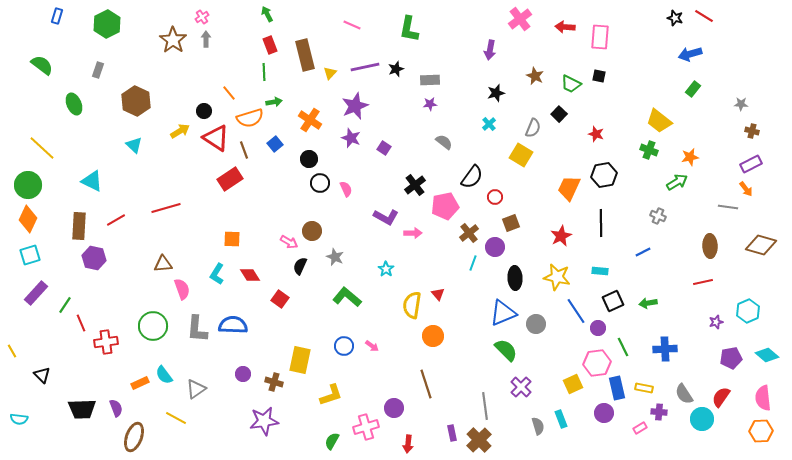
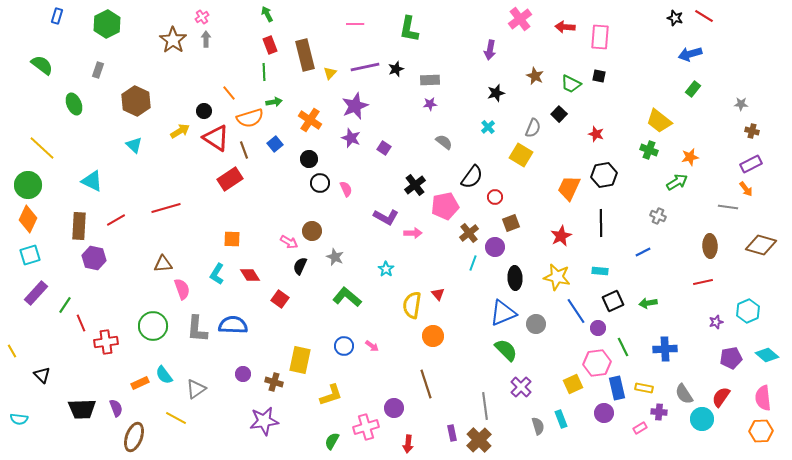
pink line at (352, 25): moved 3 px right, 1 px up; rotated 24 degrees counterclockwise
cyan cross at (489, 124): moved 1 px left, 3 px down
